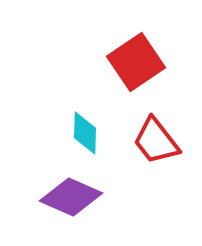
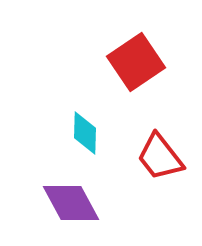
red trapezoid: moved 4 px right, 16 px down
purple diamond: moved 6 px down; rotated 38 degrees clockwise
